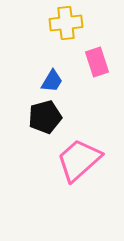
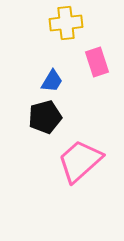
pink trapezoid: moved 1 px right, 1 px down
